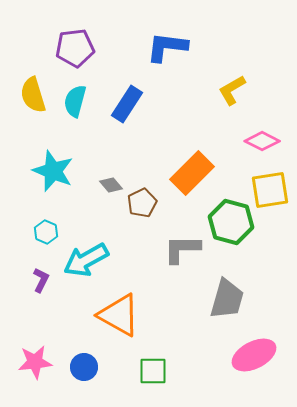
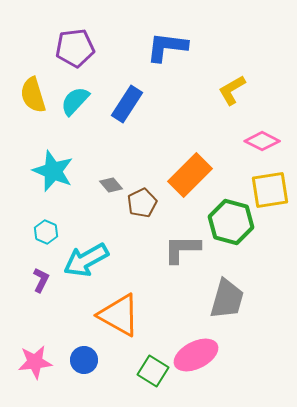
cyan semicircle: rotated 28 degrees clockwise
orange rectangle: moved 2 px left, 2 px down
pink ellipse: moved 58 px left
blue circle: moved 7 px up
green square: rotated 32 degrees clockwise
